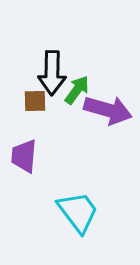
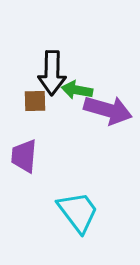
green arrow: rotated 116 degrees counterclockwise
